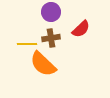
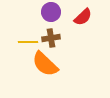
red semicircle: moved 2 px right, 12 px up
yellow line: moved 1 px right, 2 px up
orange semicircle: moved 2 px right
